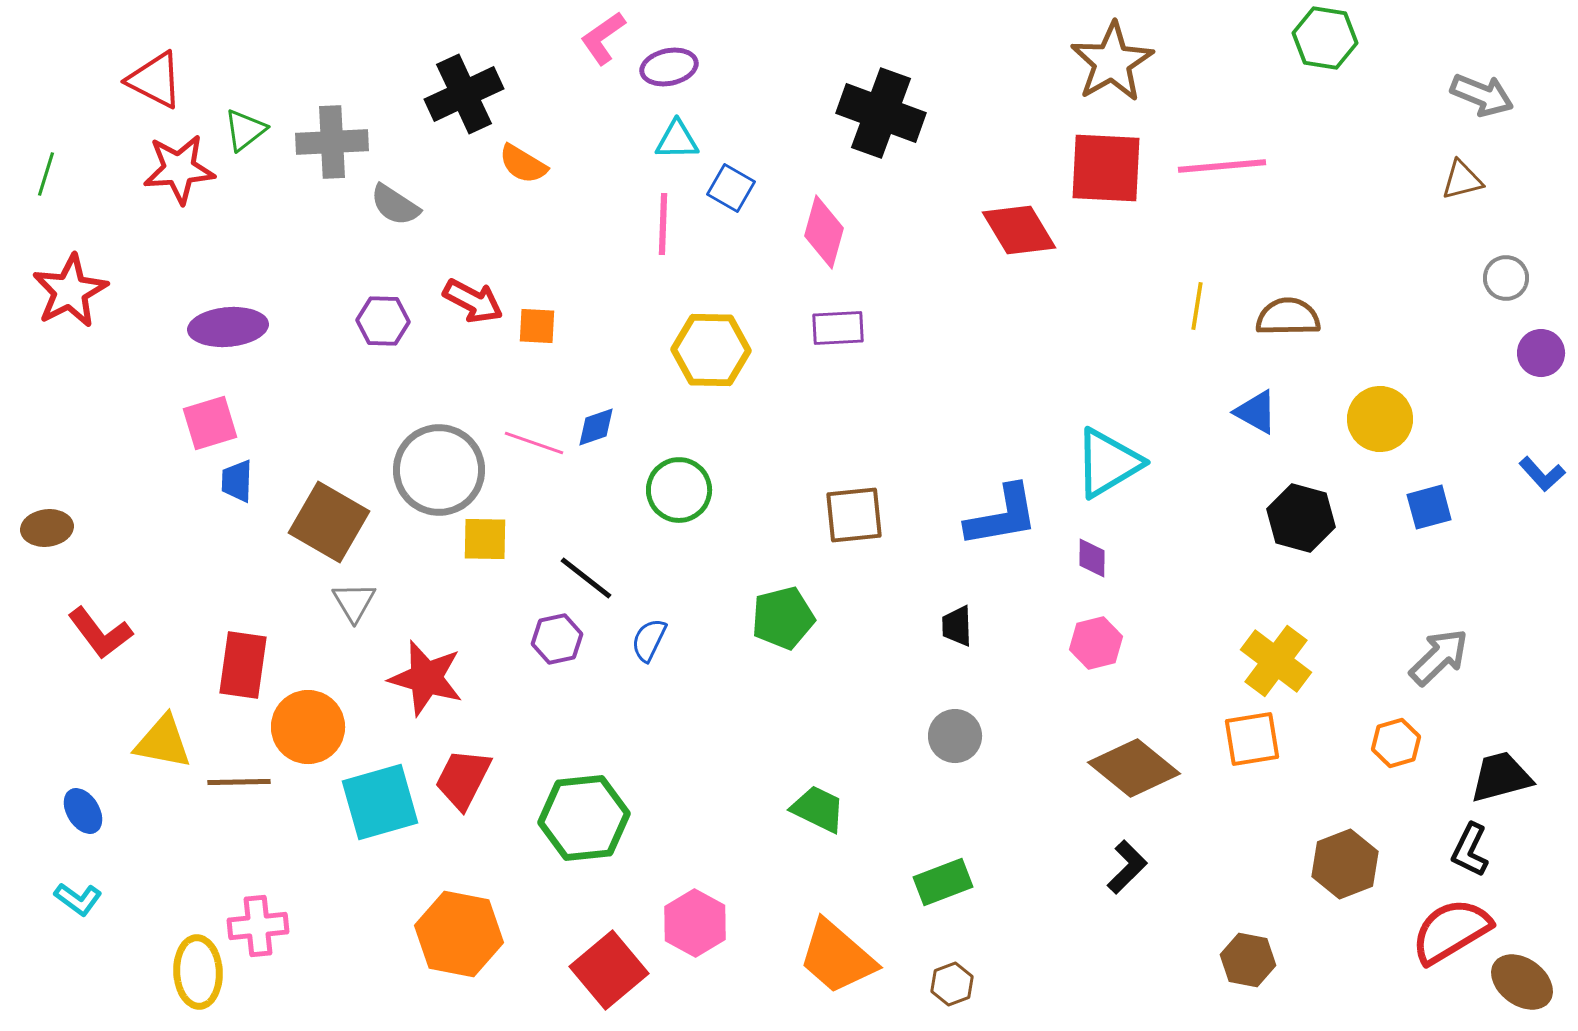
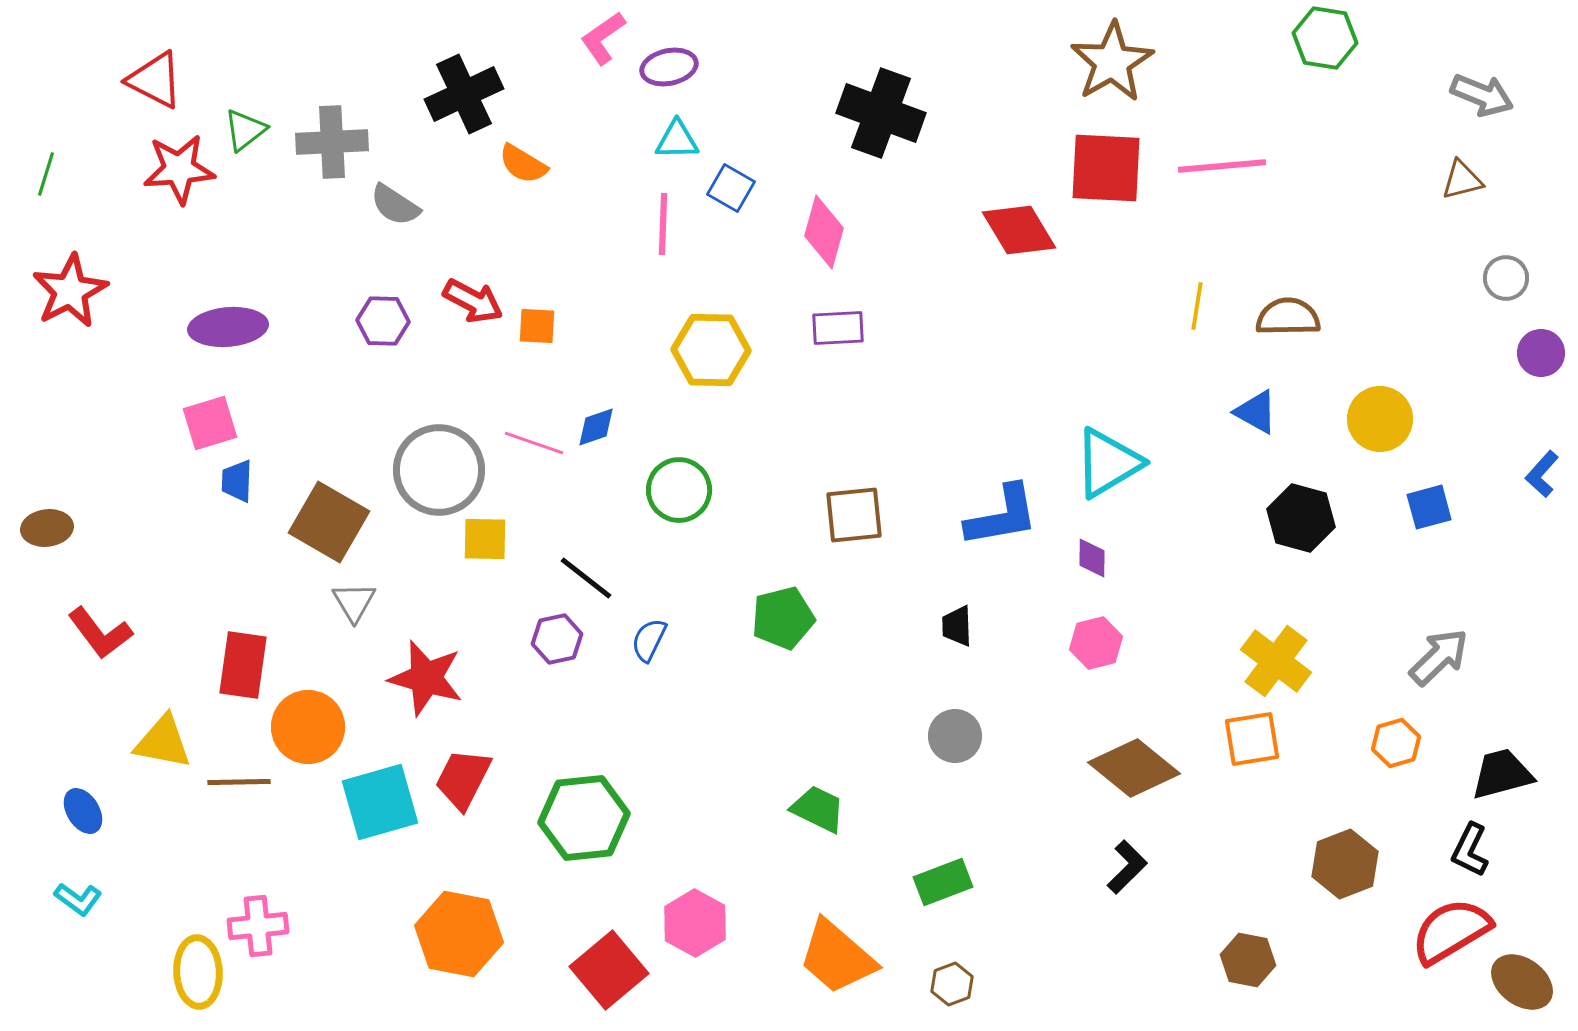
blue L-shape at (1542, 474): rotated 84 degrees clockwise
black trapezoid at (1501, 777): moved 1 px right, 3 px up
